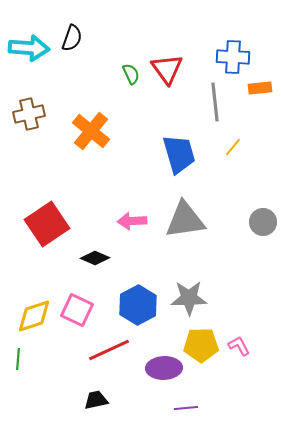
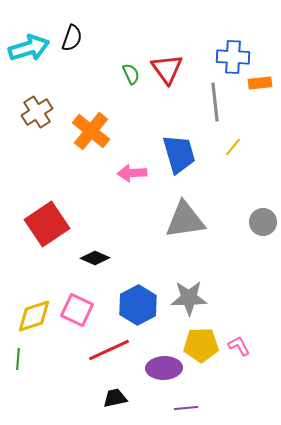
cyan arrow: rotated 21 degrees counterclockwise
orange rectangle: moved 5 px up
brown cross: moved 8 px right, 2 px up; rotated 20 degrees counterclockwise
pink arrow: moved 48 px up
black trapezoid: moved 19 px right, 2 px up
